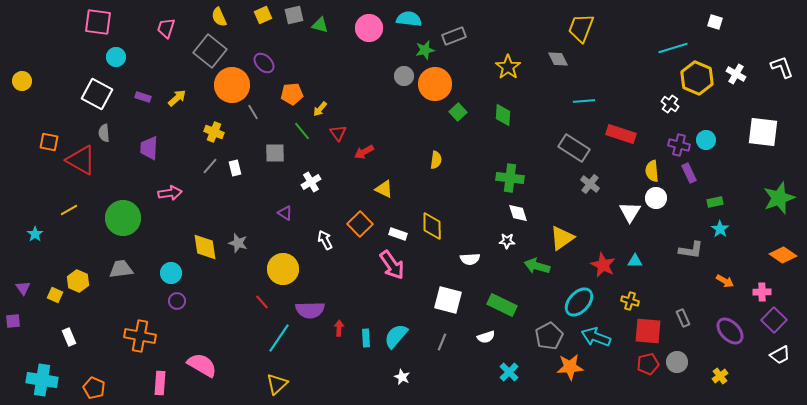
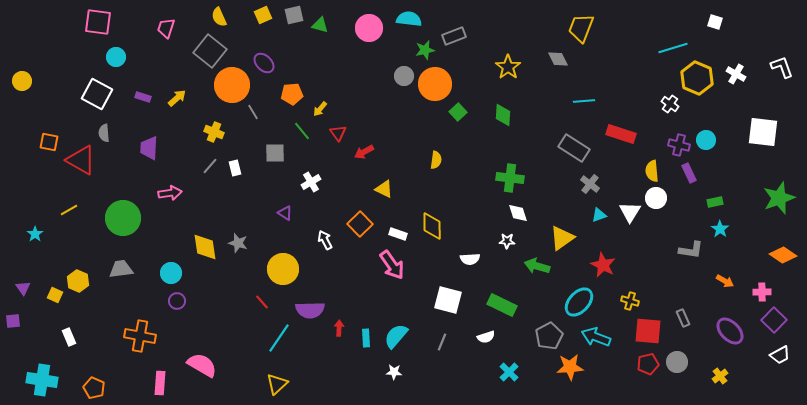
cyan triangle at (635, 261): moved 36 px left, 46 px up; rotated 21 degrees counterclockwise
white star at (402, 377): moved 8 px left, 5 px up; rotated 21 degrees counterclockwise
